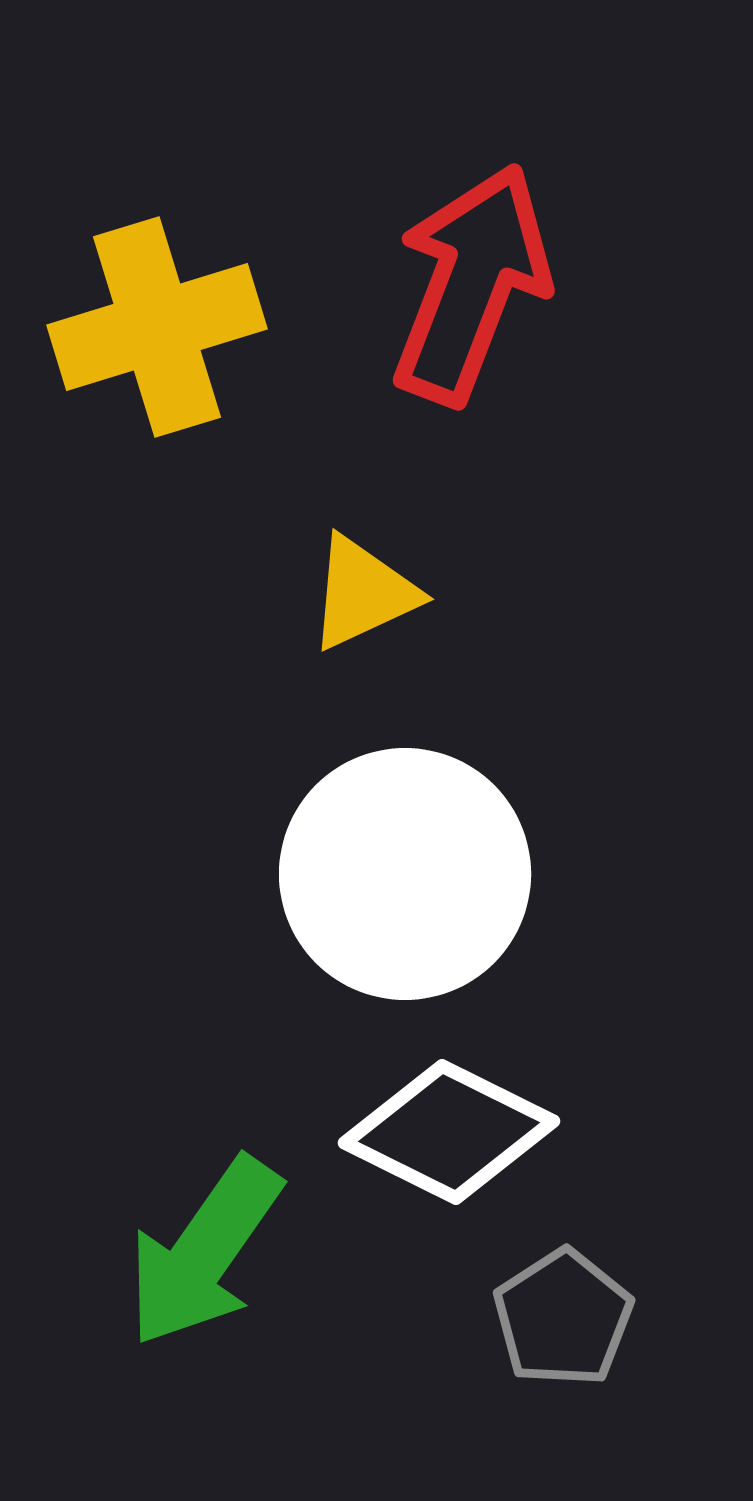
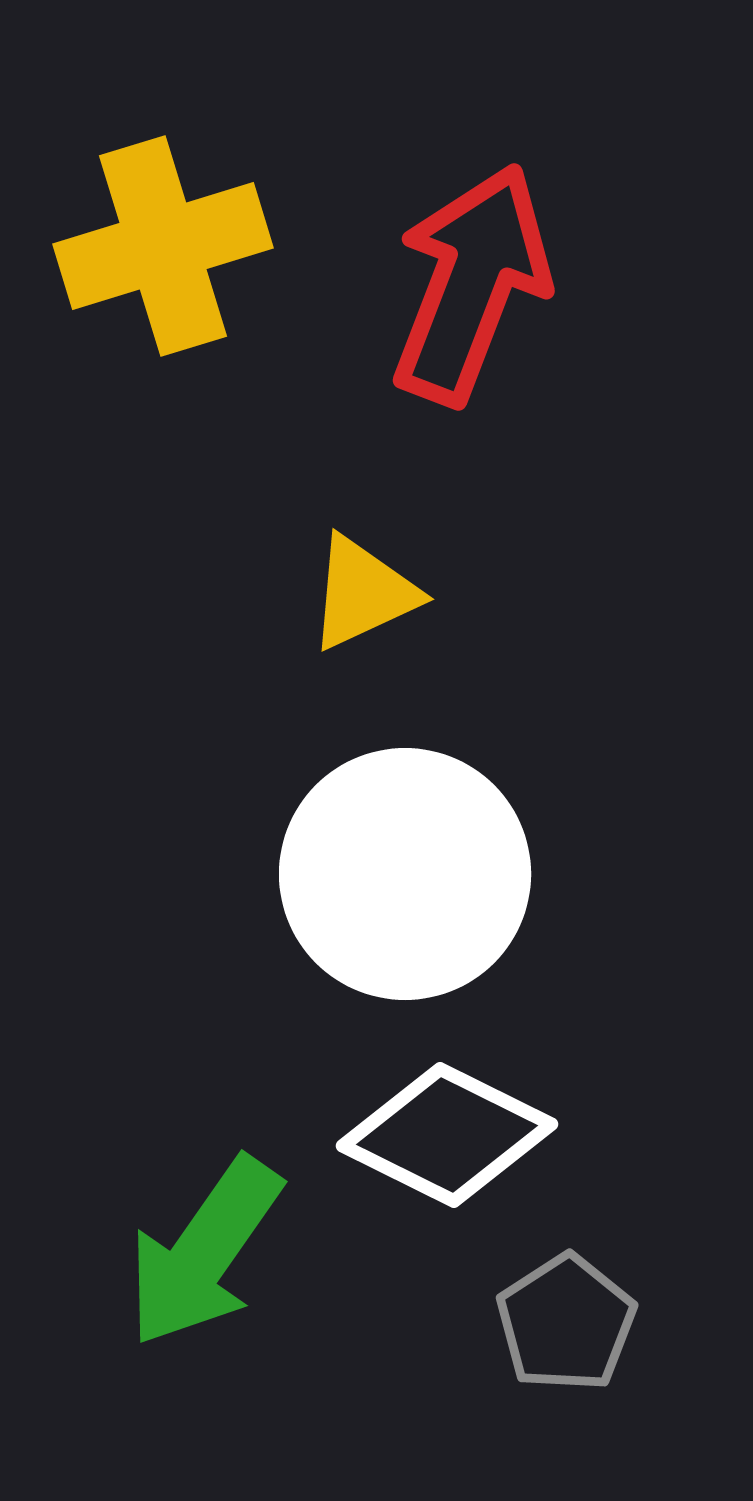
yellow cross: moved 6 px right, 81 px up
white diamond: moved 2 px left, 3 px down
gray pentagon: moved 3 px right, 5 px down
